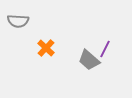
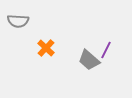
purple line: moved 1 px right, 1 px down
